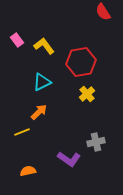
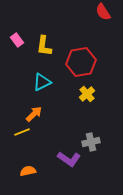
yellow L-shape: rotated 135 degrees counterclockwise
orange arrow: moved 5 px left, 2 px down
gray cross: moved 5 px left
